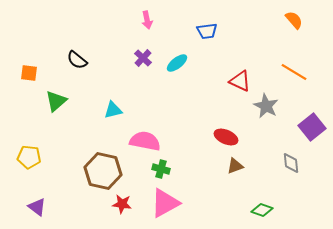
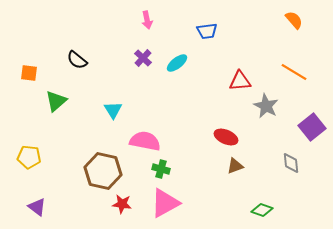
red triangle: rotated 30 degrees counterclockwise
cyan triangle: rotated 48 degrees counterclockwise
